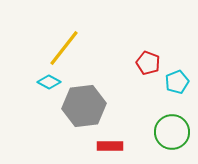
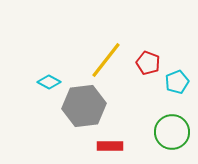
yellow line: moved 42 px right, 12 px down
